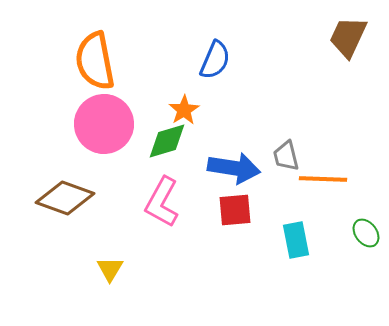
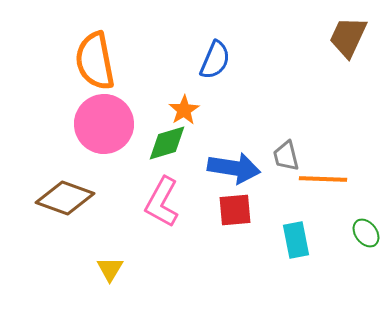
green diamond: moved 2 px down
